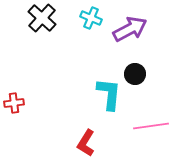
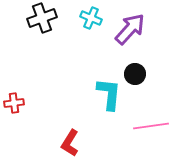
black cross: rotated 28 degrees clockwise
purple arrow: rotated 20 degrees counterclockwise
red L-shape: moved 16 px left
